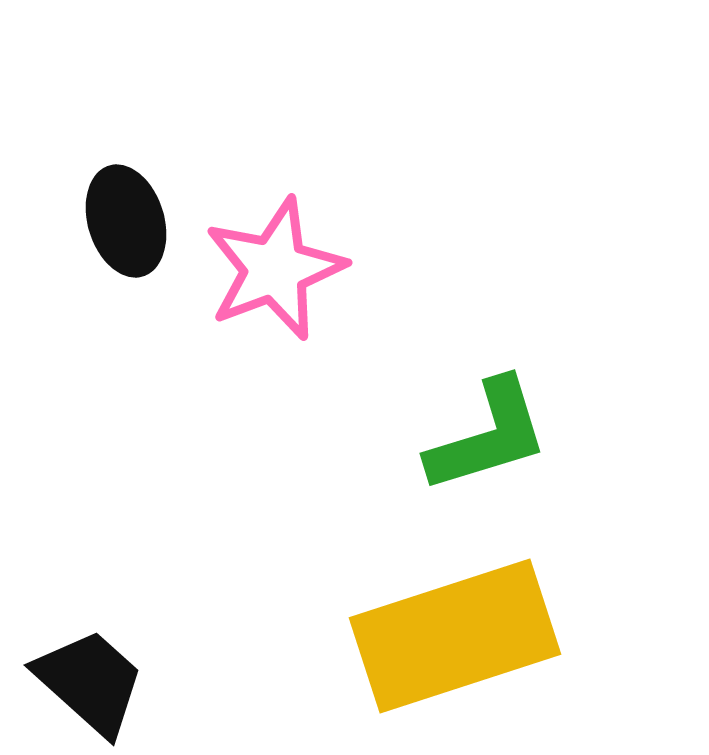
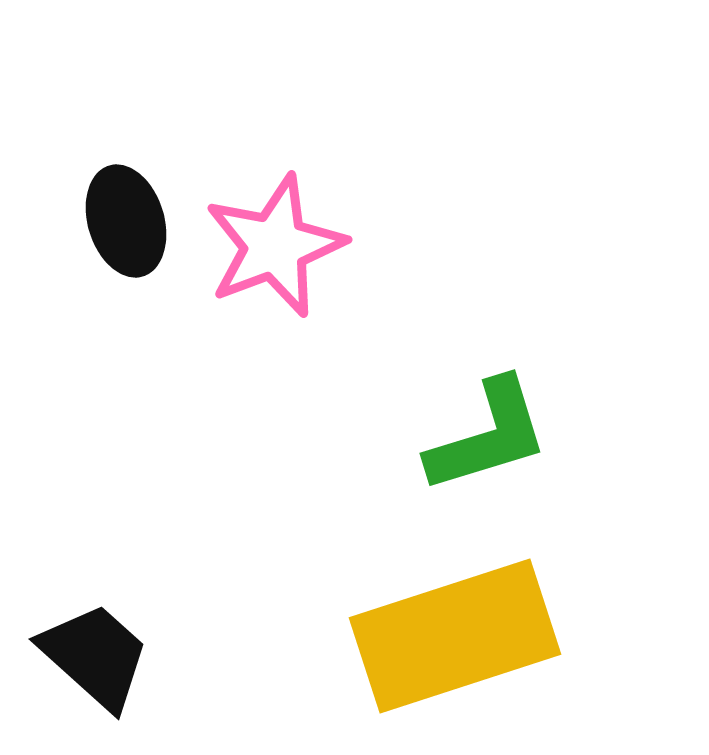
pink star: moved 23 px up
black trapezoid: moved 5 px right, 26 px up
